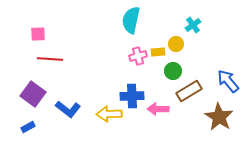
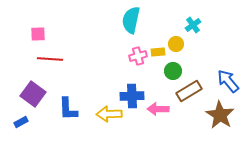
blue L-shape: rotated 50 degrees clockwise
brown star: moved 1 px right, 2 px up
blue rectangle: moved 7 px left, 5 px up
